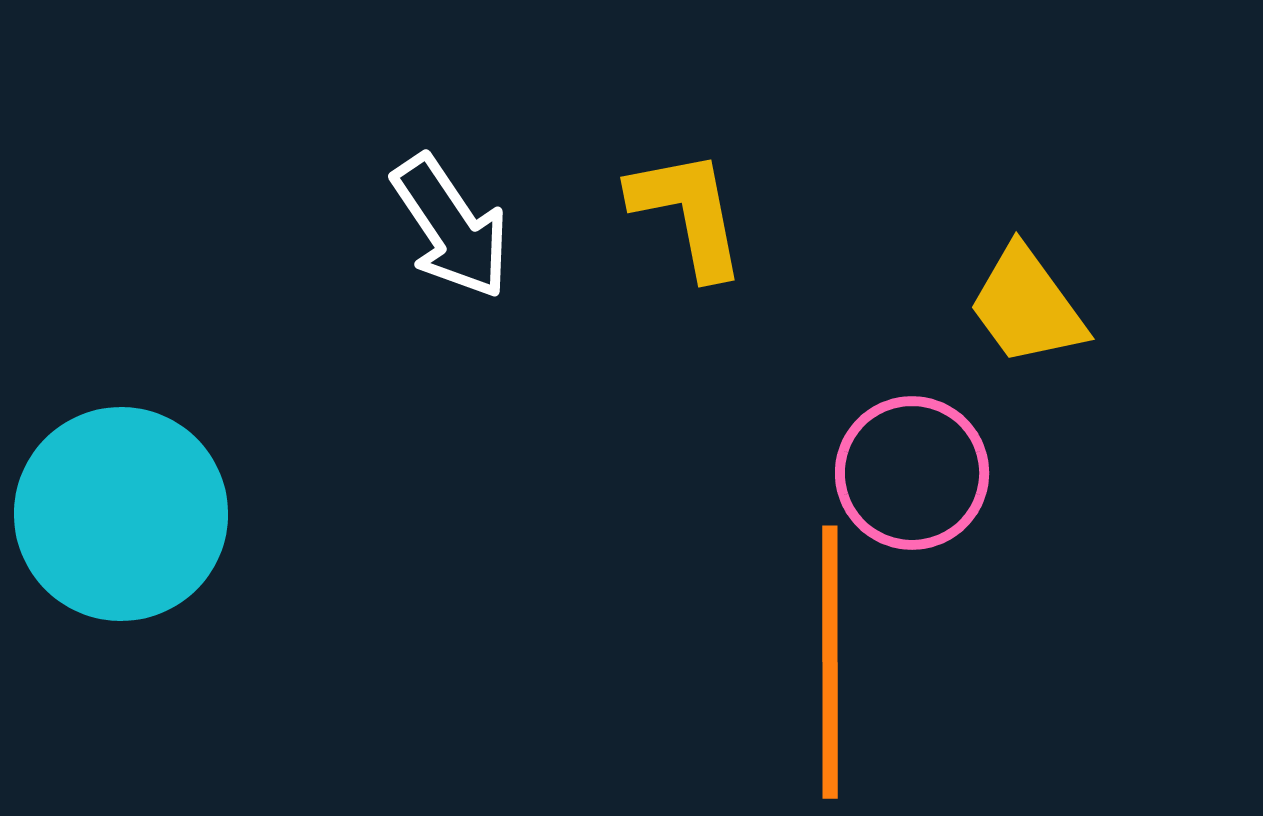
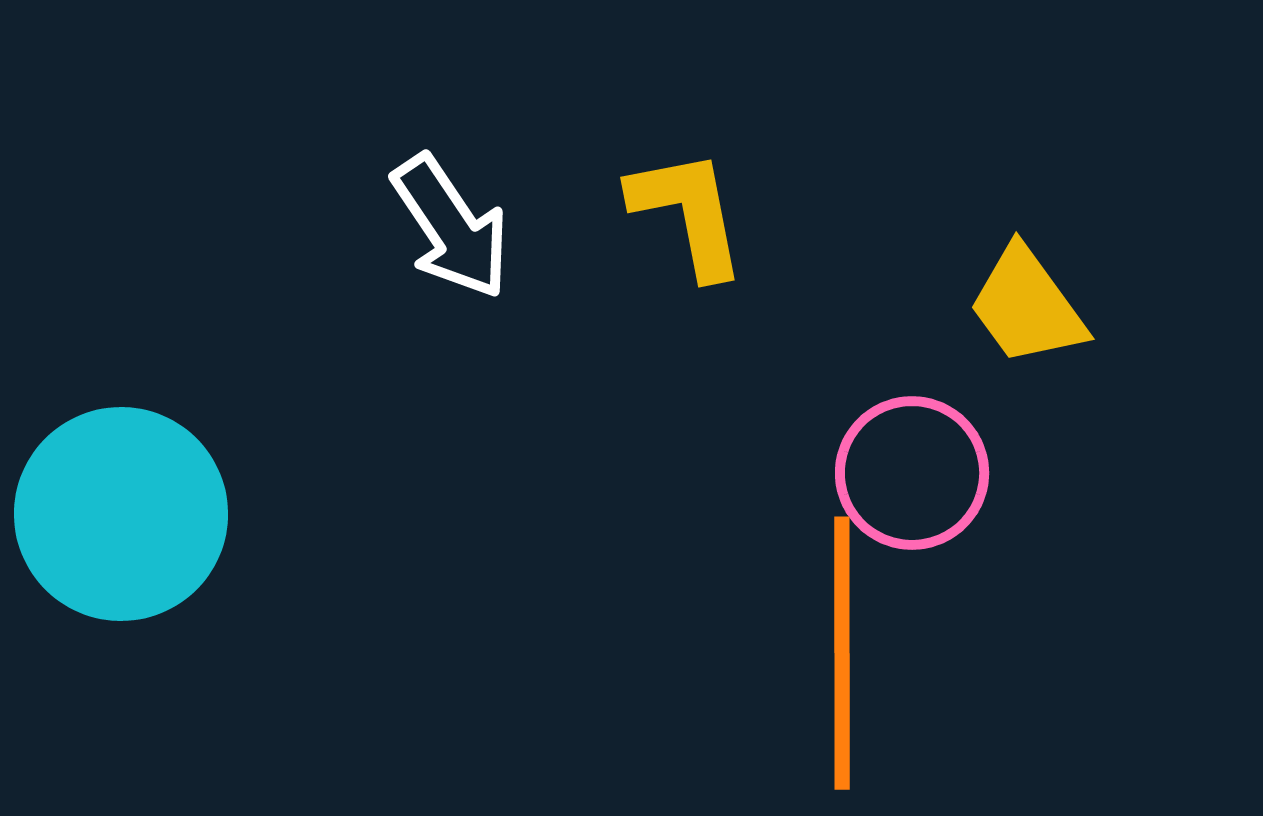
orange line: moved 12 px right, 9 px up
